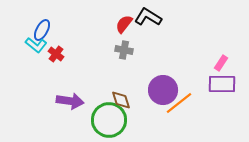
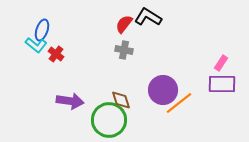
blue ellipse: rotated 10 degrees counterclockwise
